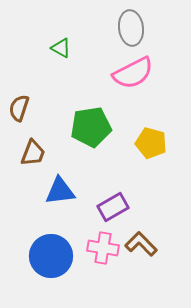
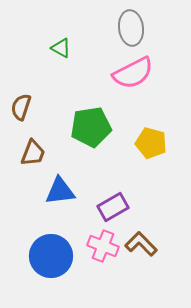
brown semicircle: moved 2 px right, 1 px up
pink cross: moved 2 px up; rotated 12 degrees clockwise
